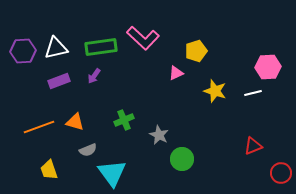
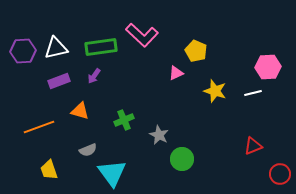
pink L-shape: moved 1 px left, 3 px up
yellow pentagon: rotated 30 degrees counterclockwise
orange triangle: moved 5 px right, 11 px up
red circle: moved 1 px left, 1 px down
